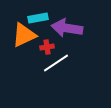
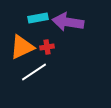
purple arrow: moved 1 px right, 6 px up
orange triangle: moved 2 px left, 12 px down
white line: moved 22 px left, 9 px down
